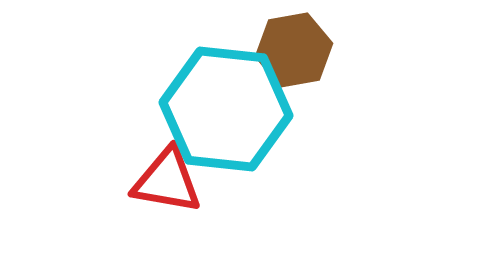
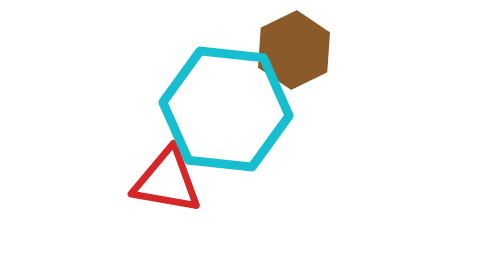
brown hexagon: rotated 16 degrees counterclockwise
